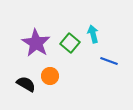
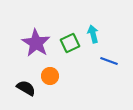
green square: rotated 24 degrees clockwise
black semicircle: moved 4 px down
